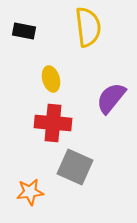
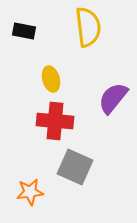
purple semicircle: moved 2 px right
red cross: moved 2 px right, 2 px up
